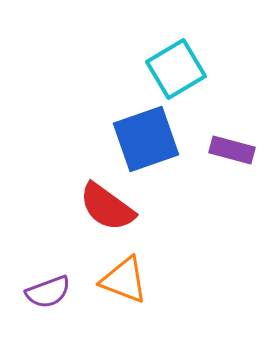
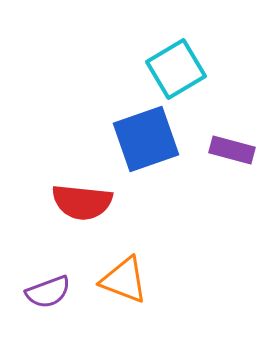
red semicircle: moved 25 px left, 5 px up; rotated 30 degrees counterclockwise
